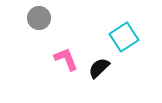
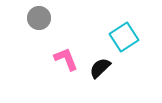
black semicircle: moved 1 px right
